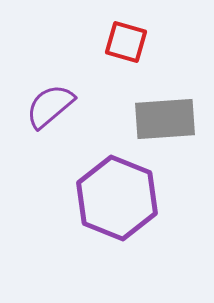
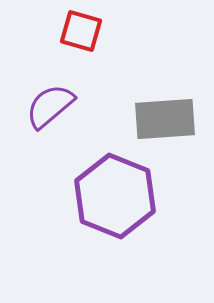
red square: moved 45 px left, 11 px up
purple hexagon: moved 2 px left, 2 px up
